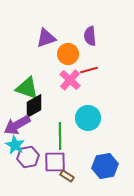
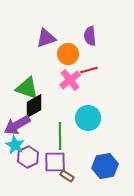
pink cross: rotated 10 degrees clockwise
purple hexagon: rotated 15 degrees counterclockwise
